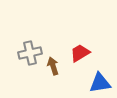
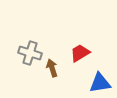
gray cross: rotated 30 degrees clockwise
brown arrow: moved 1 px left, 2 px down
